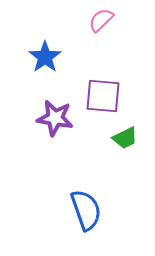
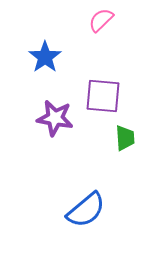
green trapezoid: rotated 68 degrees counterclockwise
blue semicircle: rotated 69 degrees clockwise
